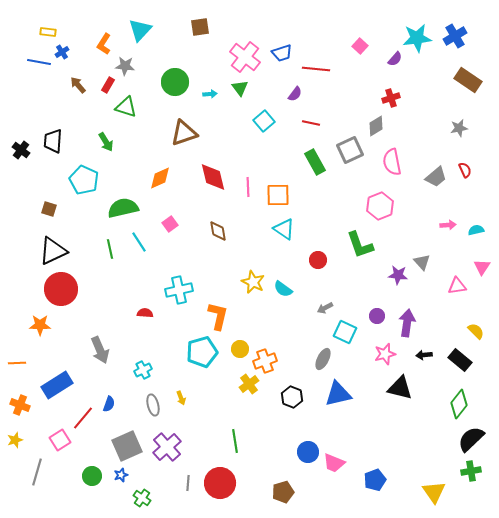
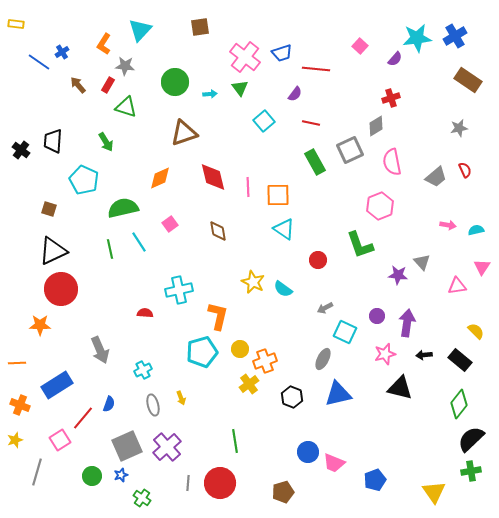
yellow rectangle at (48, 32): moved 32 px left, 8 px up
blue line at (39, 62): rotated 25 degrees clockwise
pink arrow at (448, 225): rotated 14 degrees clockwise
